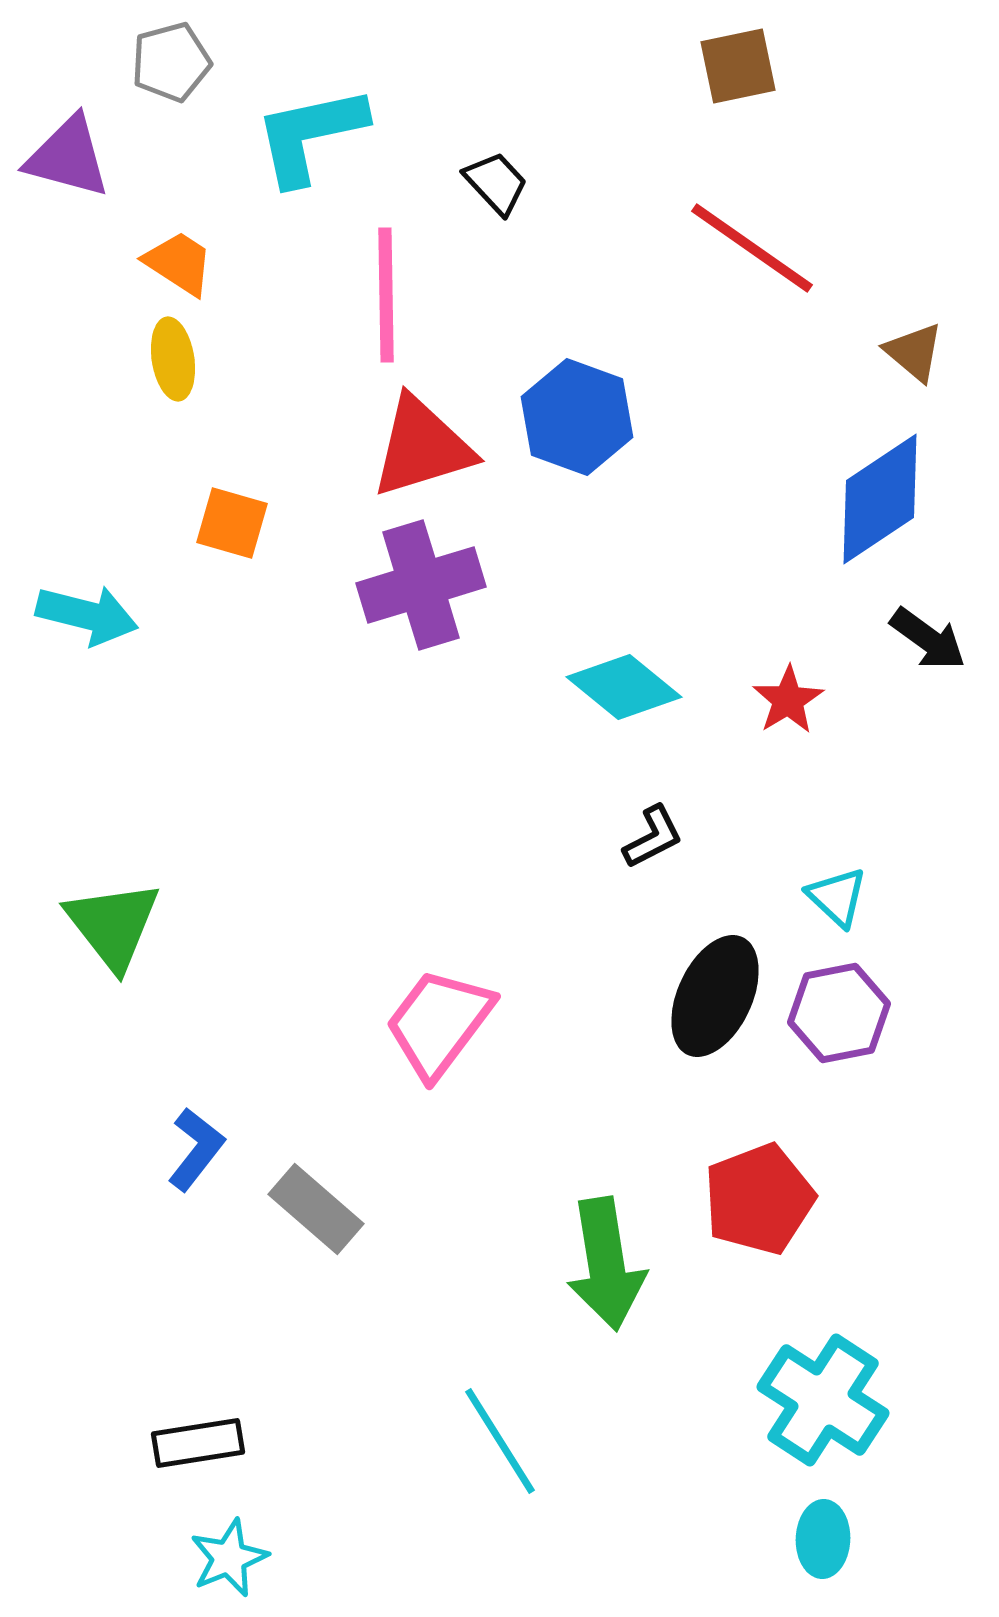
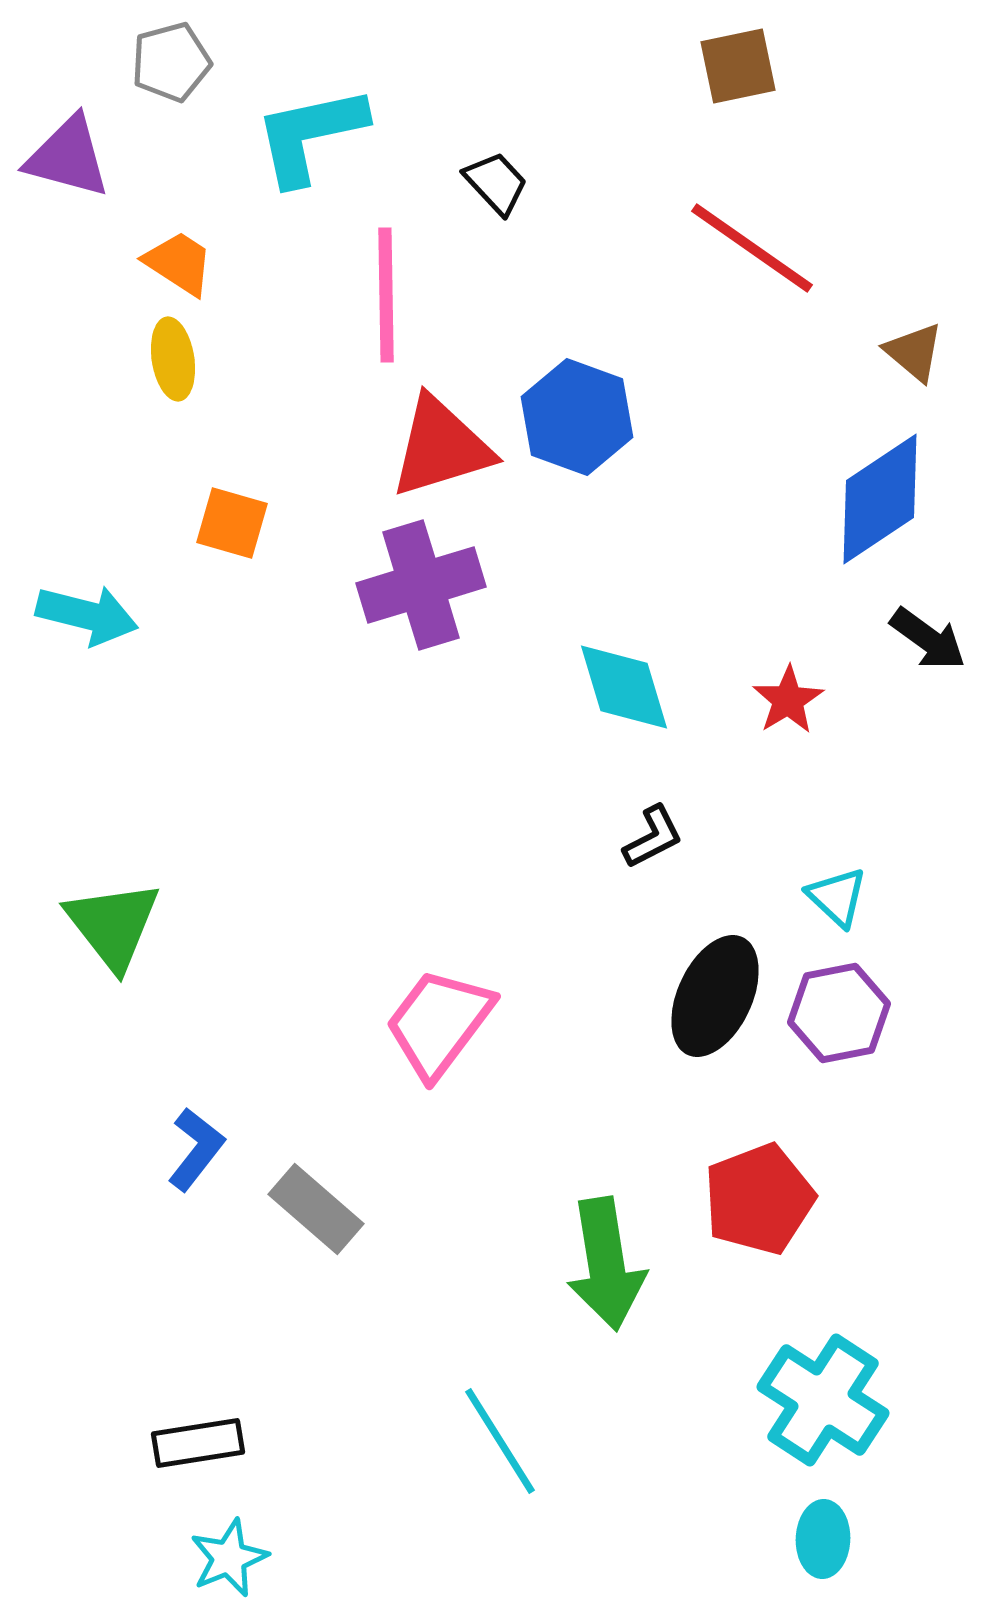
red triangle: moved 19 px right
cyan diamond: rotated 34 degrees clockwise
